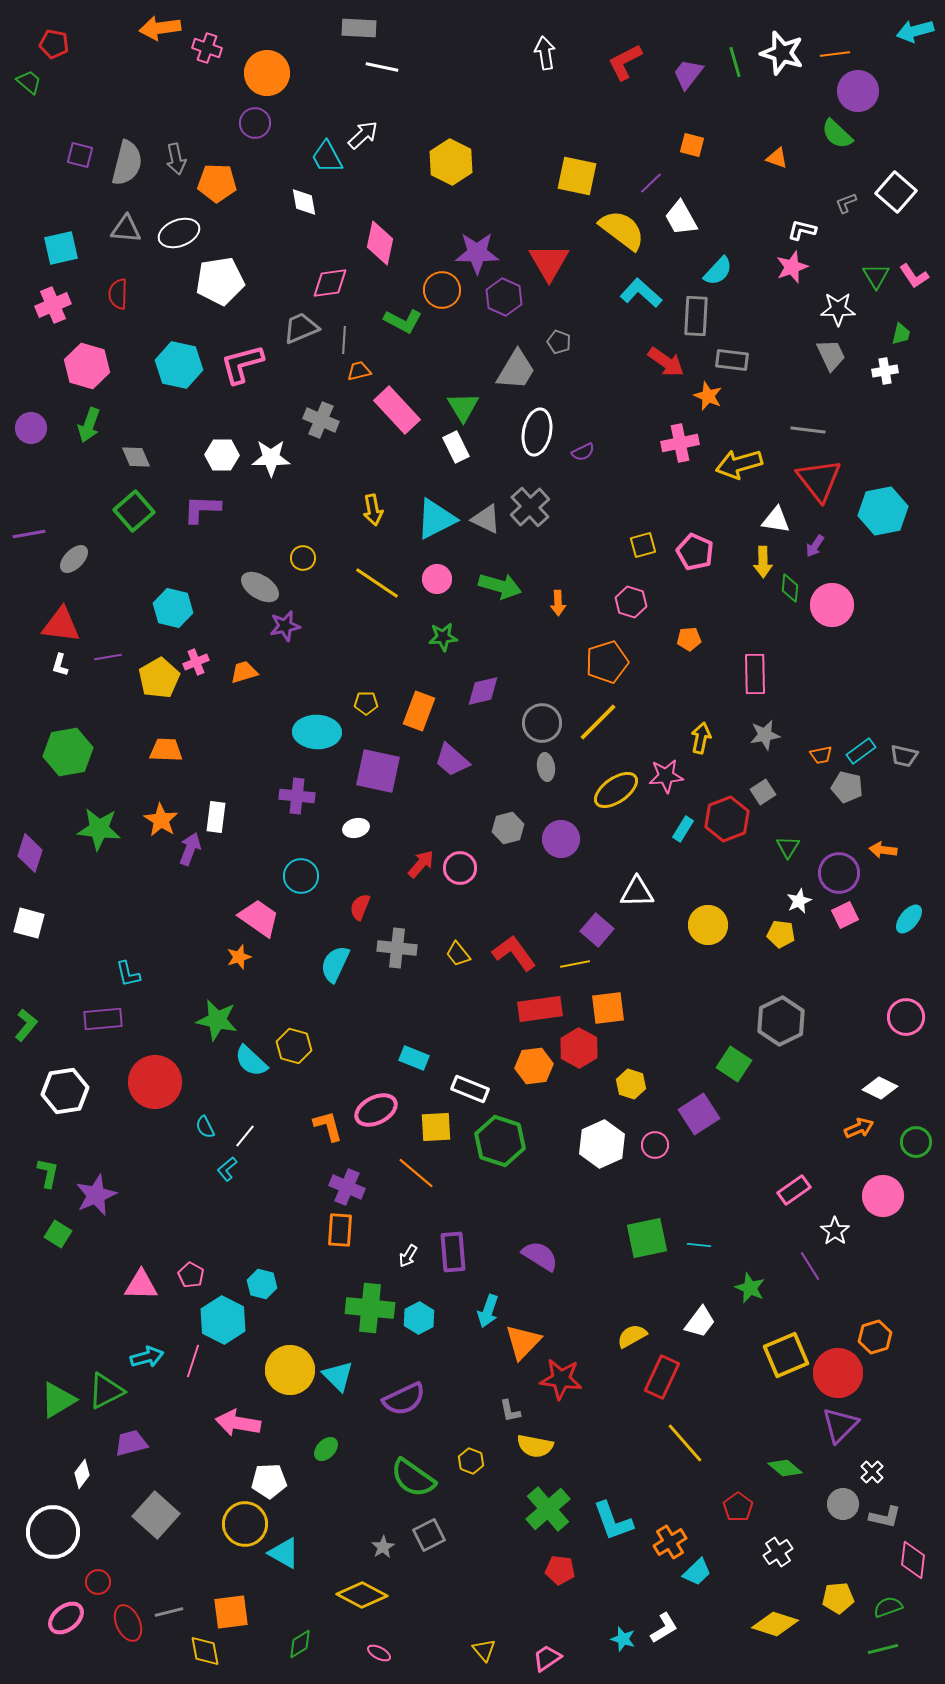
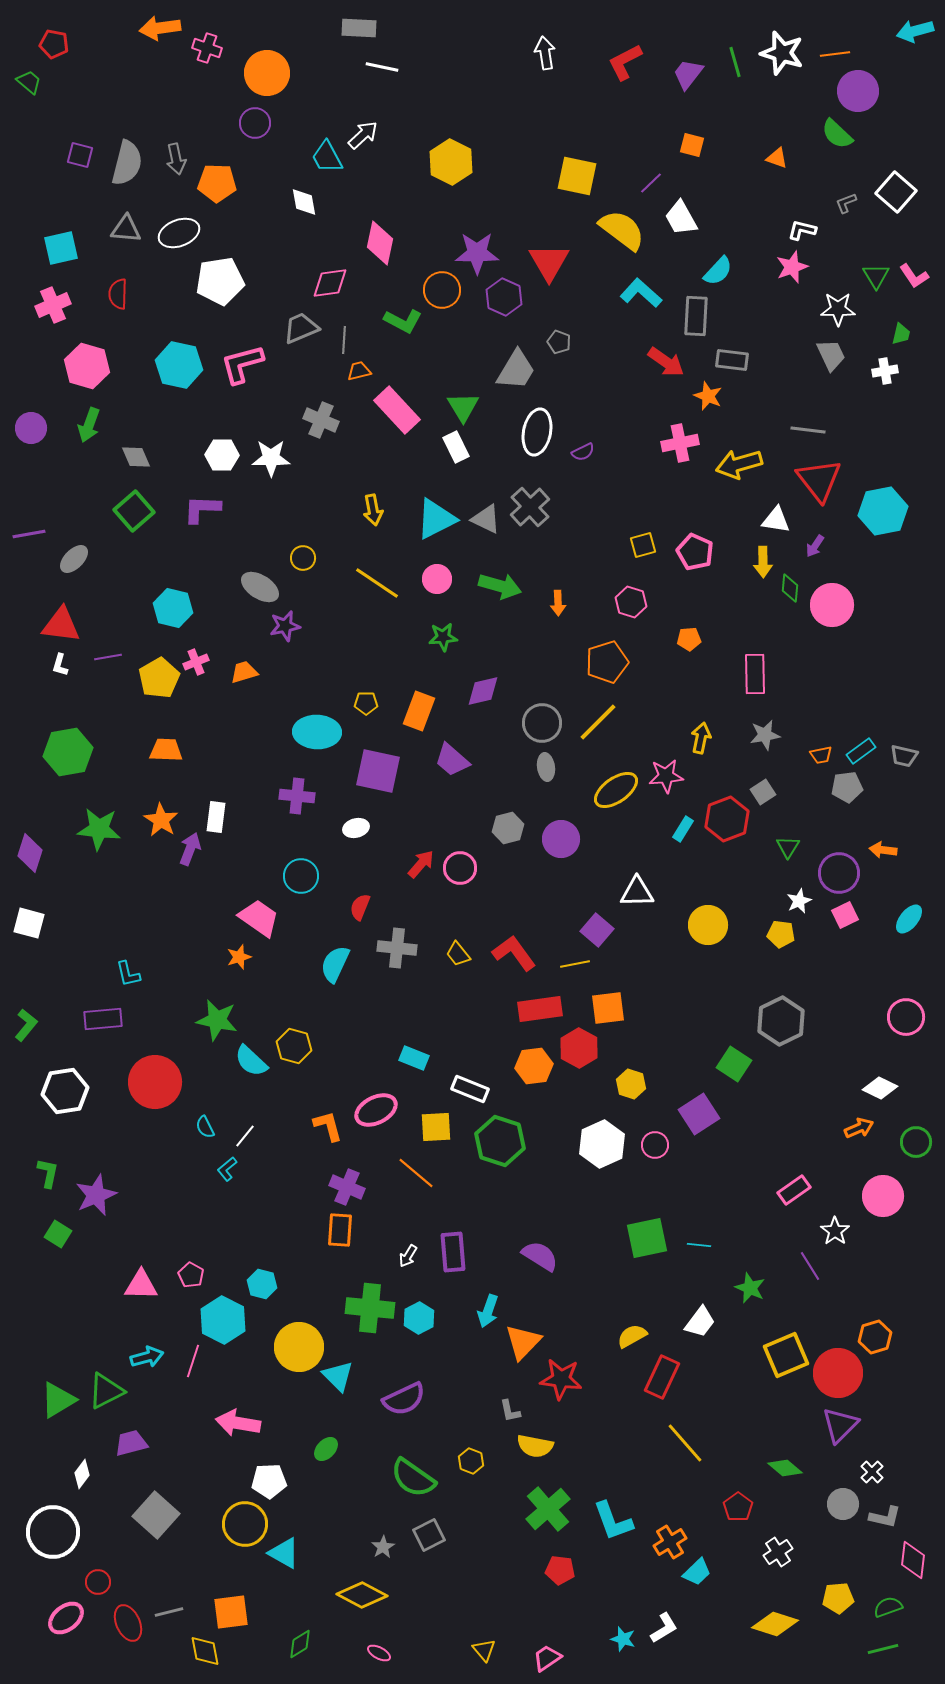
gray pentagon at (847, 787): rotated 20 degrees counterclockwise
yellow circle at (290, 1370): moved 9 px right, 23 px up
